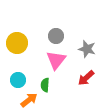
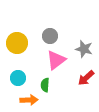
gray circle: moved 6 px left
gray star: moved 3 px left
pink triangle: rotated 15 degrees clockwise
cyan circle: moved 2 px up
orange arrow: rotated 36 degrees clockwise
